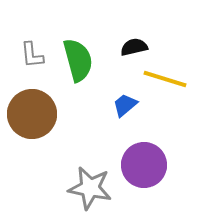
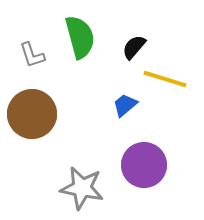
black semicircle: rotated 36 degrees counterclockwise
gray L-shape: rotated 12 degrees counterclockwise
green semicircle: moved 2 px right, 23 px up
gray star: moved 8 px left
